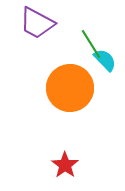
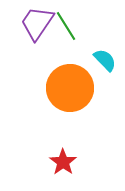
purple trapezoid: rotated 96 degrees clockwise
green line: moved 25 px left, 18 px up
red star: moved 2 px left, 3 px up
